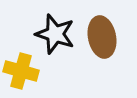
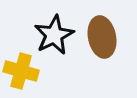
black star: moved 1 px left, 1 px down; rotated 27 degrees clockwise
